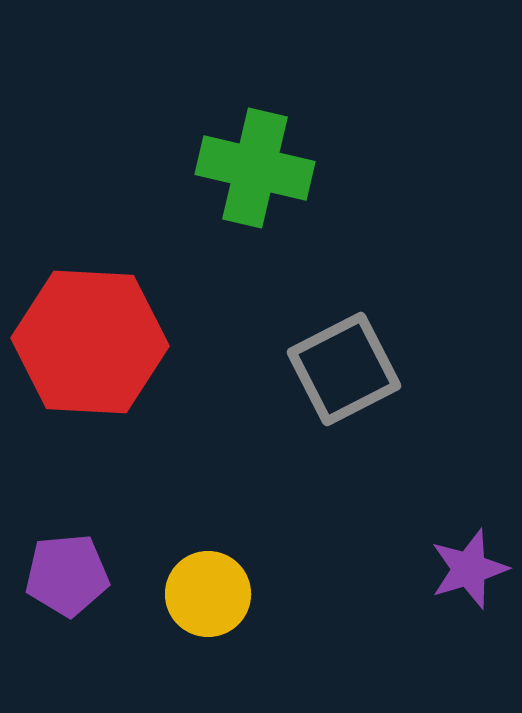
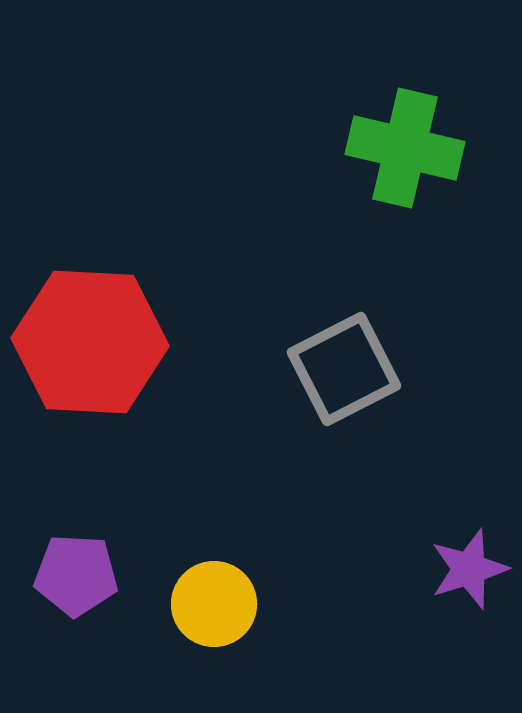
green cross: moved 150 px right, 20 px up
purple pentagon: moved 9 px right; rotated 8 degrees clockwise
yellow circle: moved 6 px right, 10 px down
